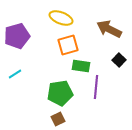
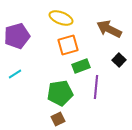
green rectangle: rotated 30 degrees counterclockwise
